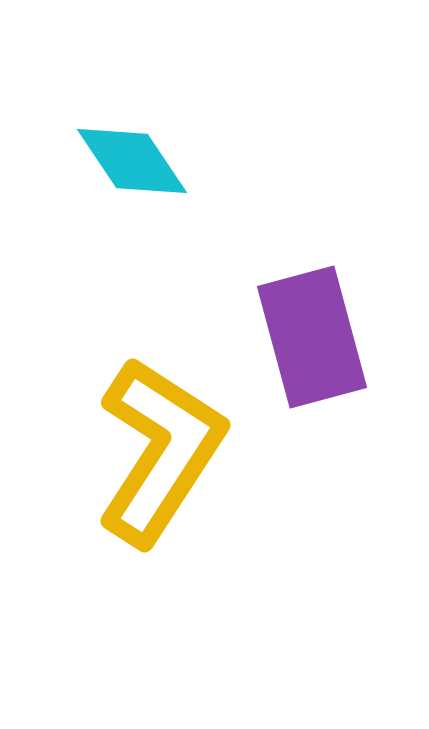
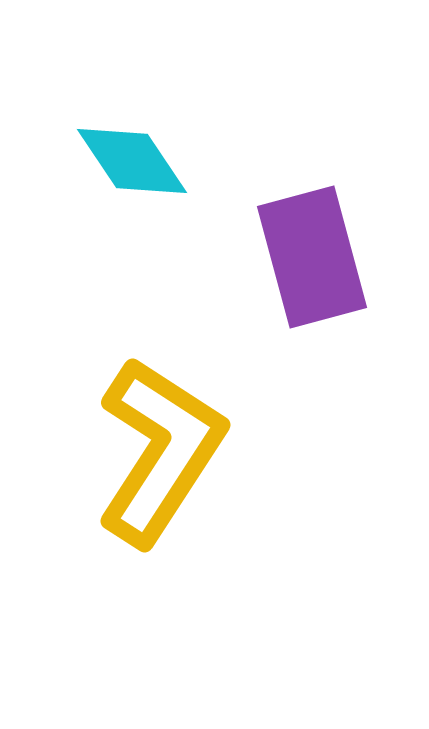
purple rectangle: moved 80 px up
